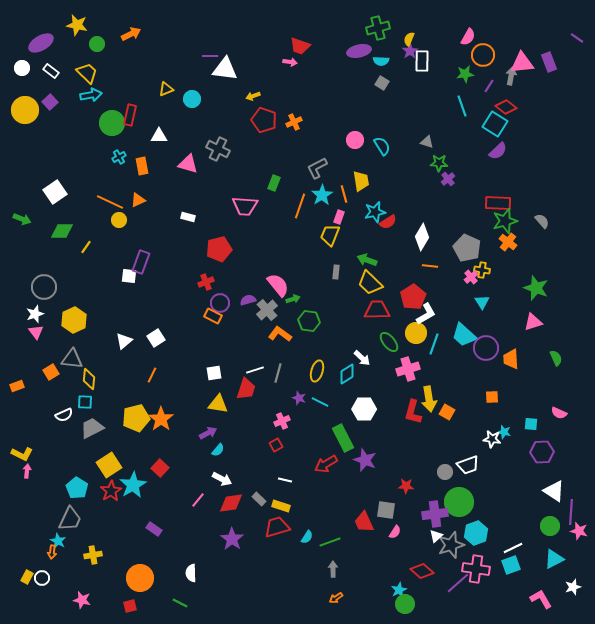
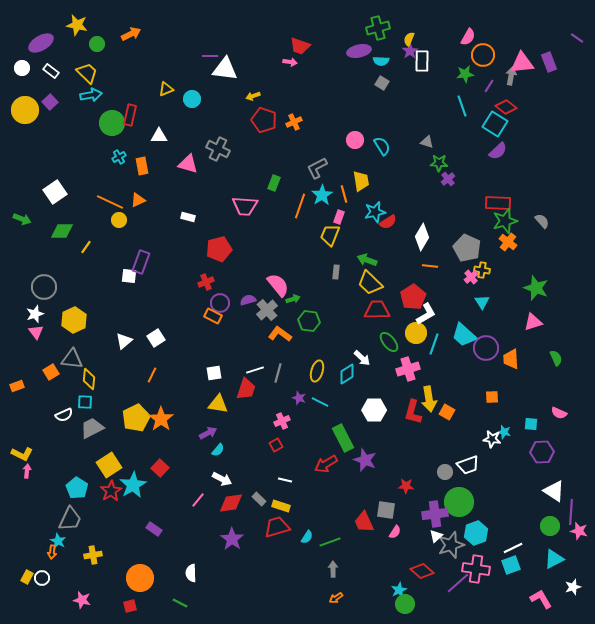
white hexagon at (364, 409): moved 10 px right, 1 px down
yellow pentagon at (136, 418): rotated 12 degrees counterclockwise
